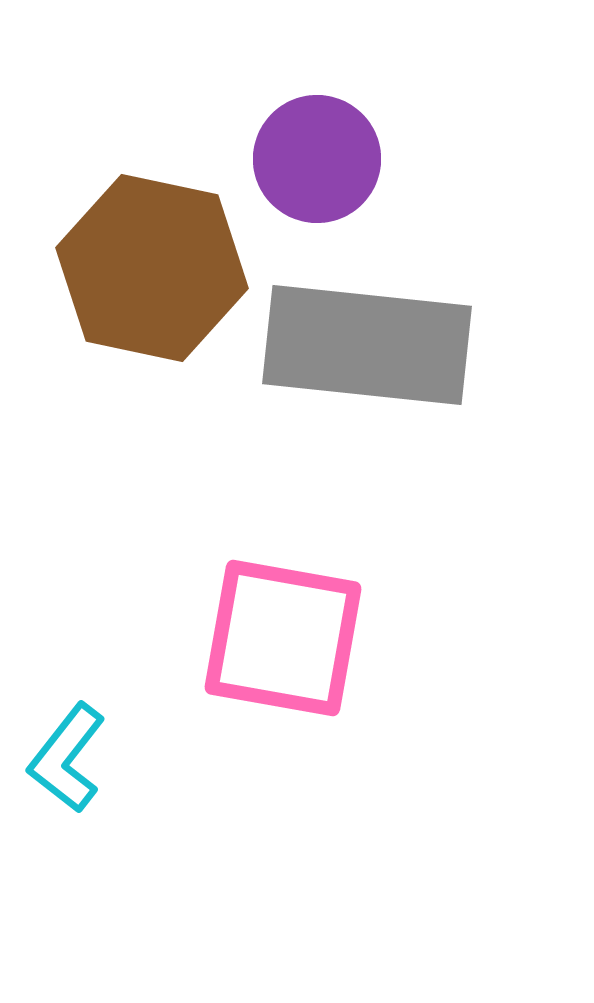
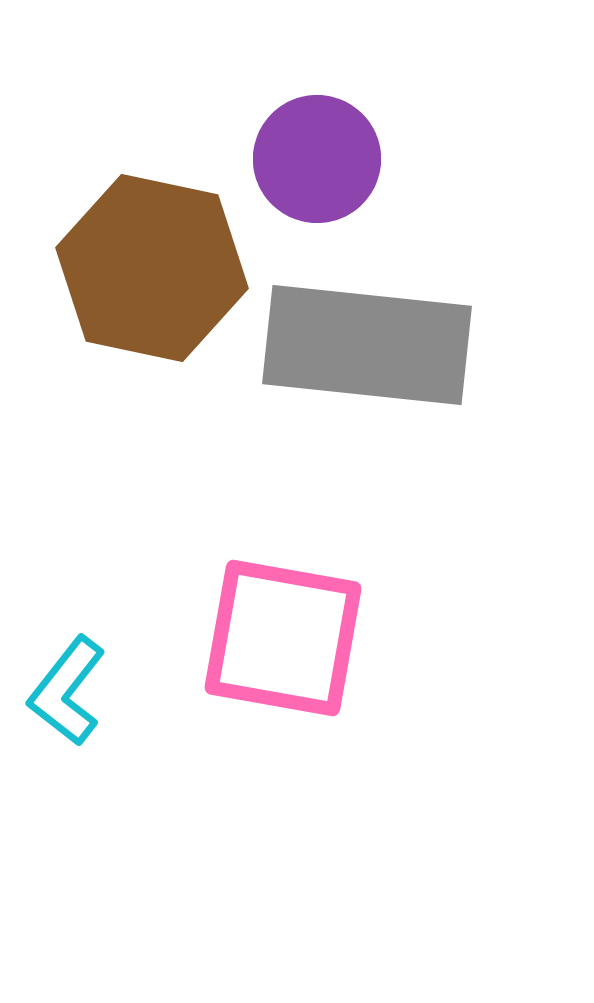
cyan L-shape: moved 67 px up
